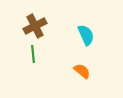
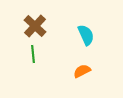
brown cross: rotated 20 degrees counterclockwise
orange semicircle: rotated 66 degrees counterclockwise
